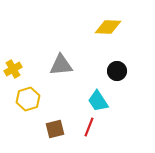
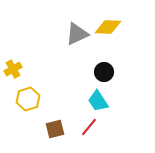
gray triangle: moved 16 px right, 31 px up; rotated 20 degrees counterclockwise
black circle: moved 13 px left, 1 px down
red line: rotated 18 degrees clockwise
